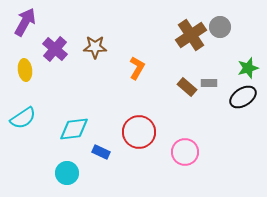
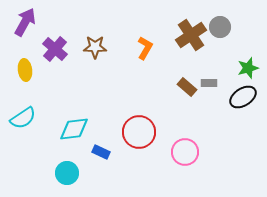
orange L-shape: moved 8 px right, 20 px up
